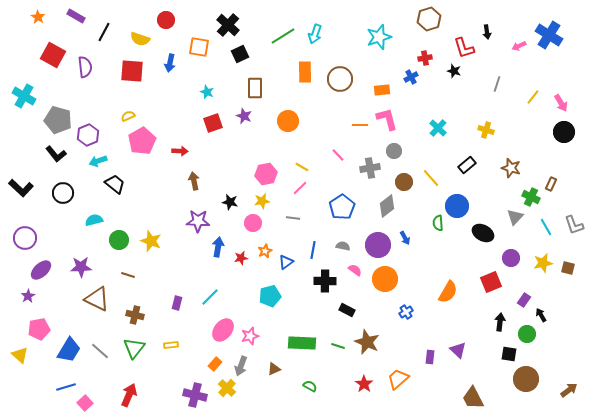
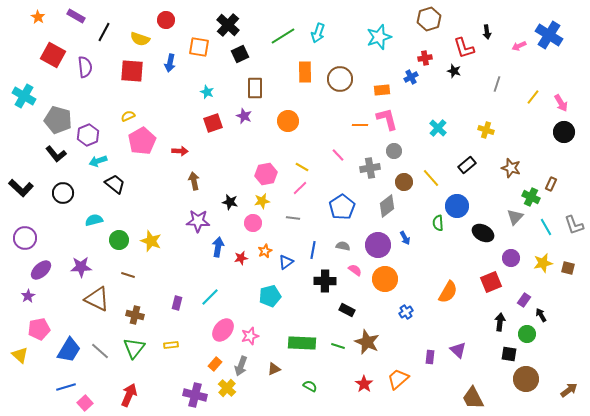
cyan arrow at (315, 34): moved 3 px right, 1 px up
